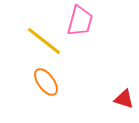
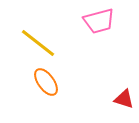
pink trapezoid: moved 19 px right; rotated 60 degrees clockwise
yellow line: moved 6 px left, 2 px down
